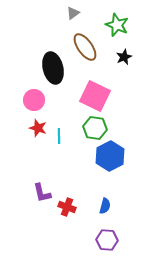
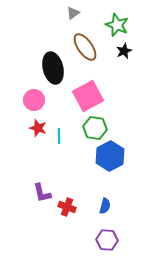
black star: moved 6 px up
pink square: moved 7 px left; rotated 36 degrees clockwise
